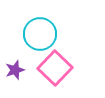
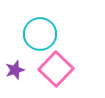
pink square: moved 1 px right, 1 px down
